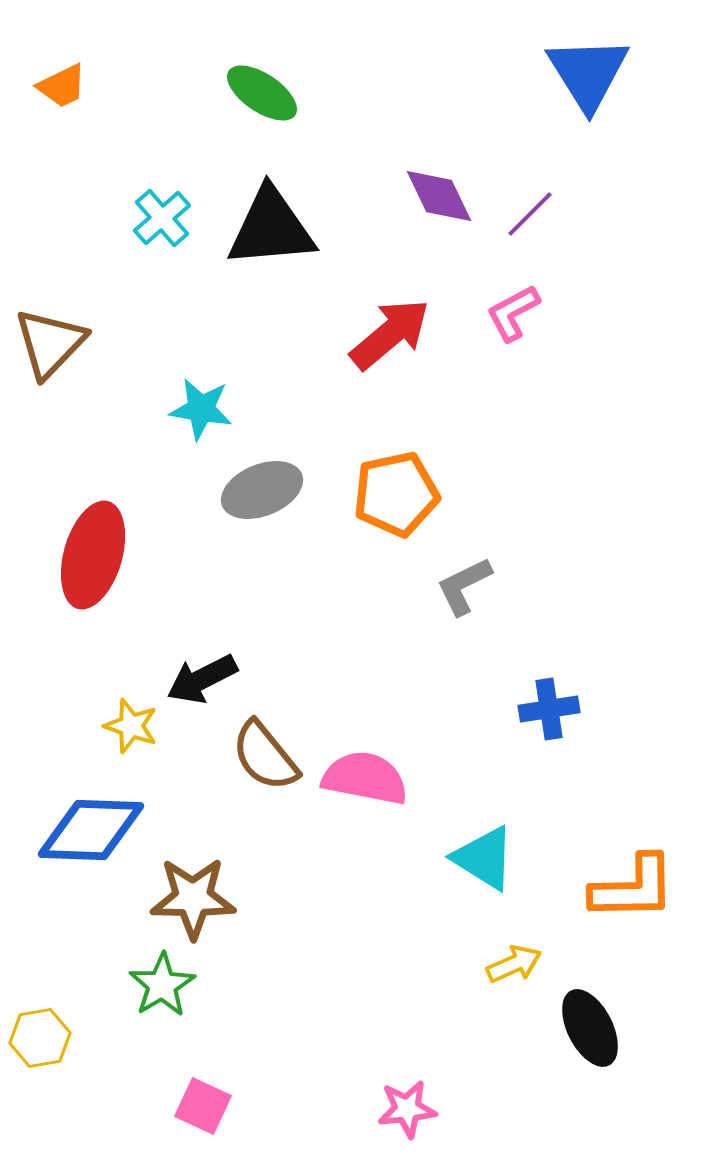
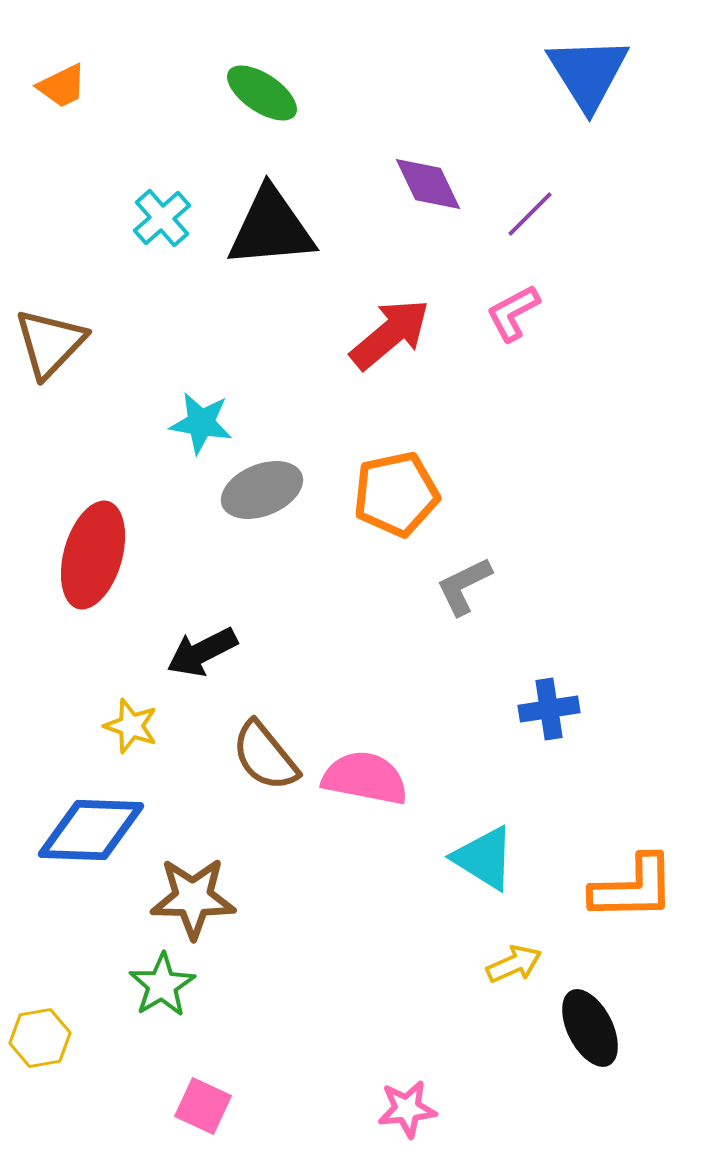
purple diamond: moved 11 px left, 12 px up
cyan star: moved 14 px down
black arrow: moved 27 px up
